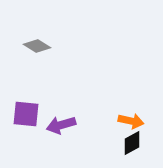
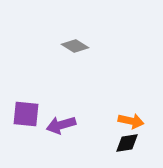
gray diamond: moved 38 px right
black diamond: moved 5 px left; rotated 20 degrees clockwise
